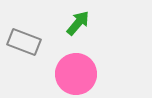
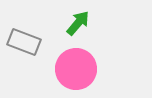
pink circle: moved 5 px up
